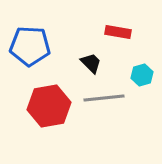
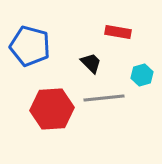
blue pentagon: rotated 12 degrees clockwise
red hexagon: moved 3 px right, 3 px down; rotated 6 degrees clockwise
